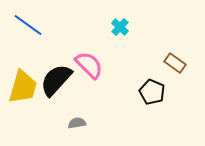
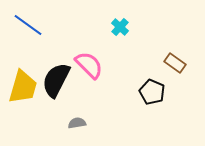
black semicircle: rotated 15 degrees counterclockwise
